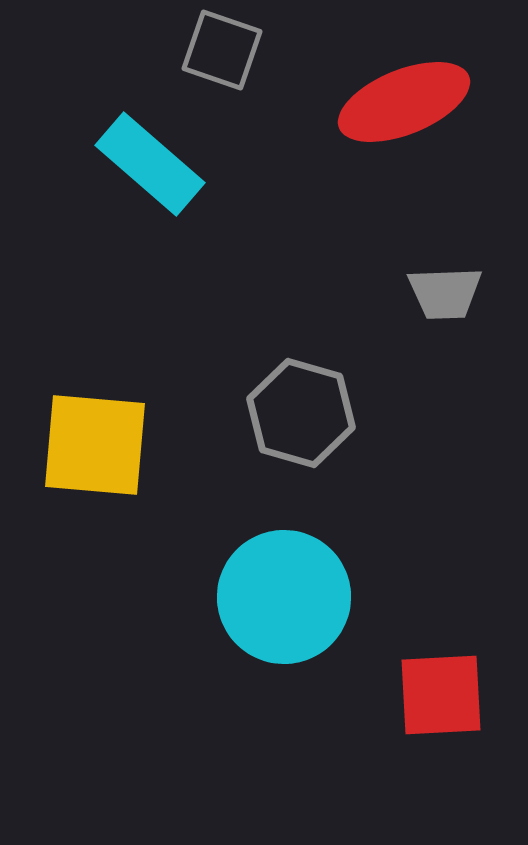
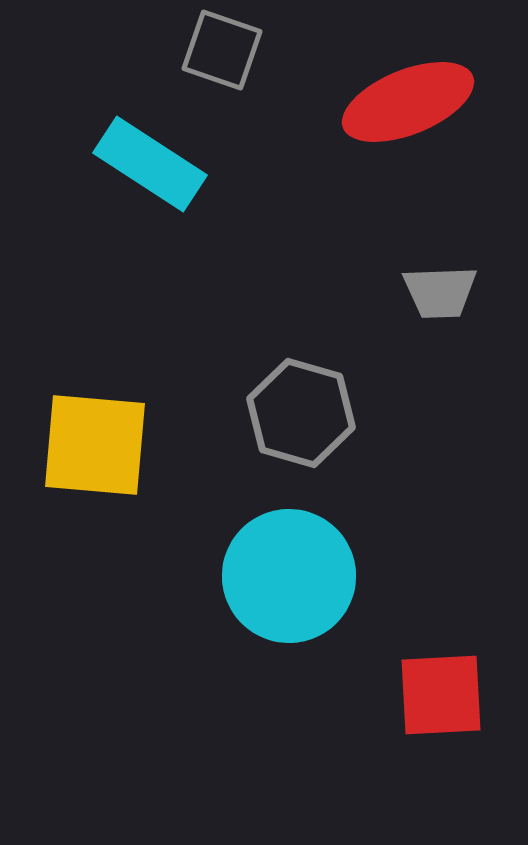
red ellipse: moved 4 px right
cyan rectangle: rotated 8 degrees counterclockwise
gray trapezoid: moved 5 px left, 1 px up
cyan circle: moved 5 px right, 21 px up
